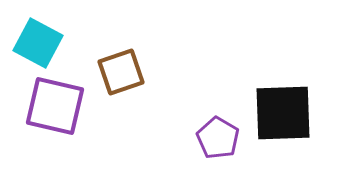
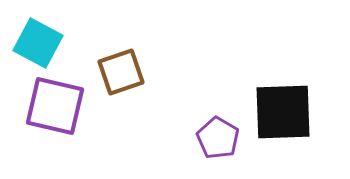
black square: moved 1 px up
